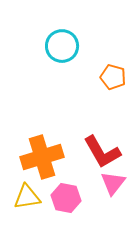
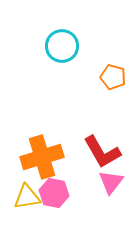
pink triangle: moved 2 px left, 1 px up
pink hexagon: moved 12 px left, 5 px up
